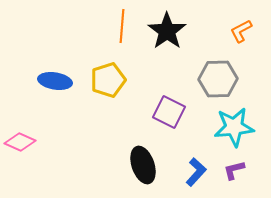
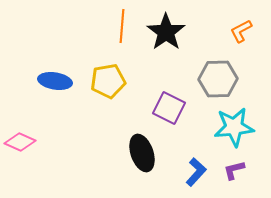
black star: moved 1 px left, 1 px down
yellow pentagon: moved 1 px down; rotated 8 degrees clockwise
purple square: moved 4 px up
black ellipse: moved 1 px left, 12 px up
